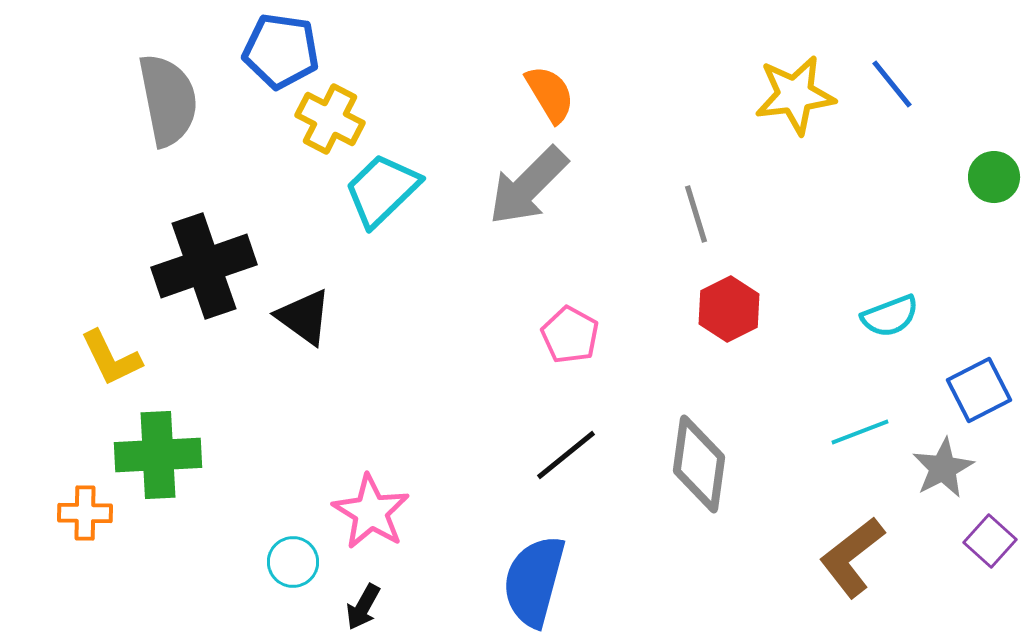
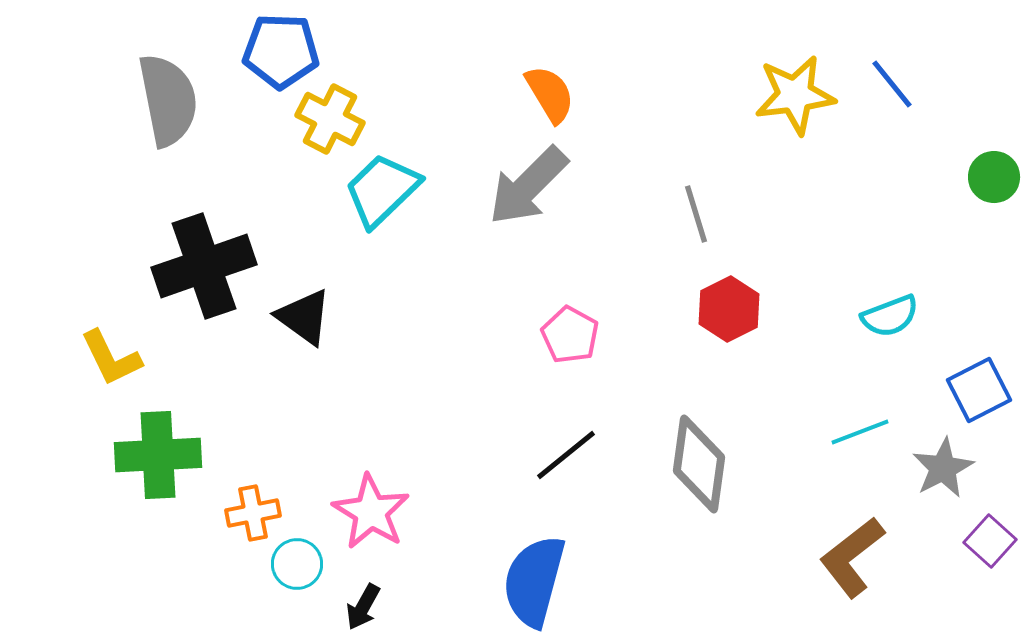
blue pentagon: rotated 6 degrees counterclockwise
orange cross: moved 168 px right; rotated 12 degrees counterclockwise
cyan circle: moved 4 px right, 2 px down
